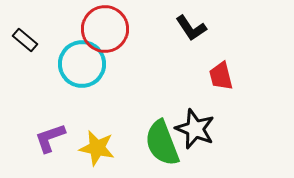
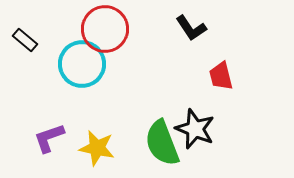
purple L-shape: moved 1 px left
